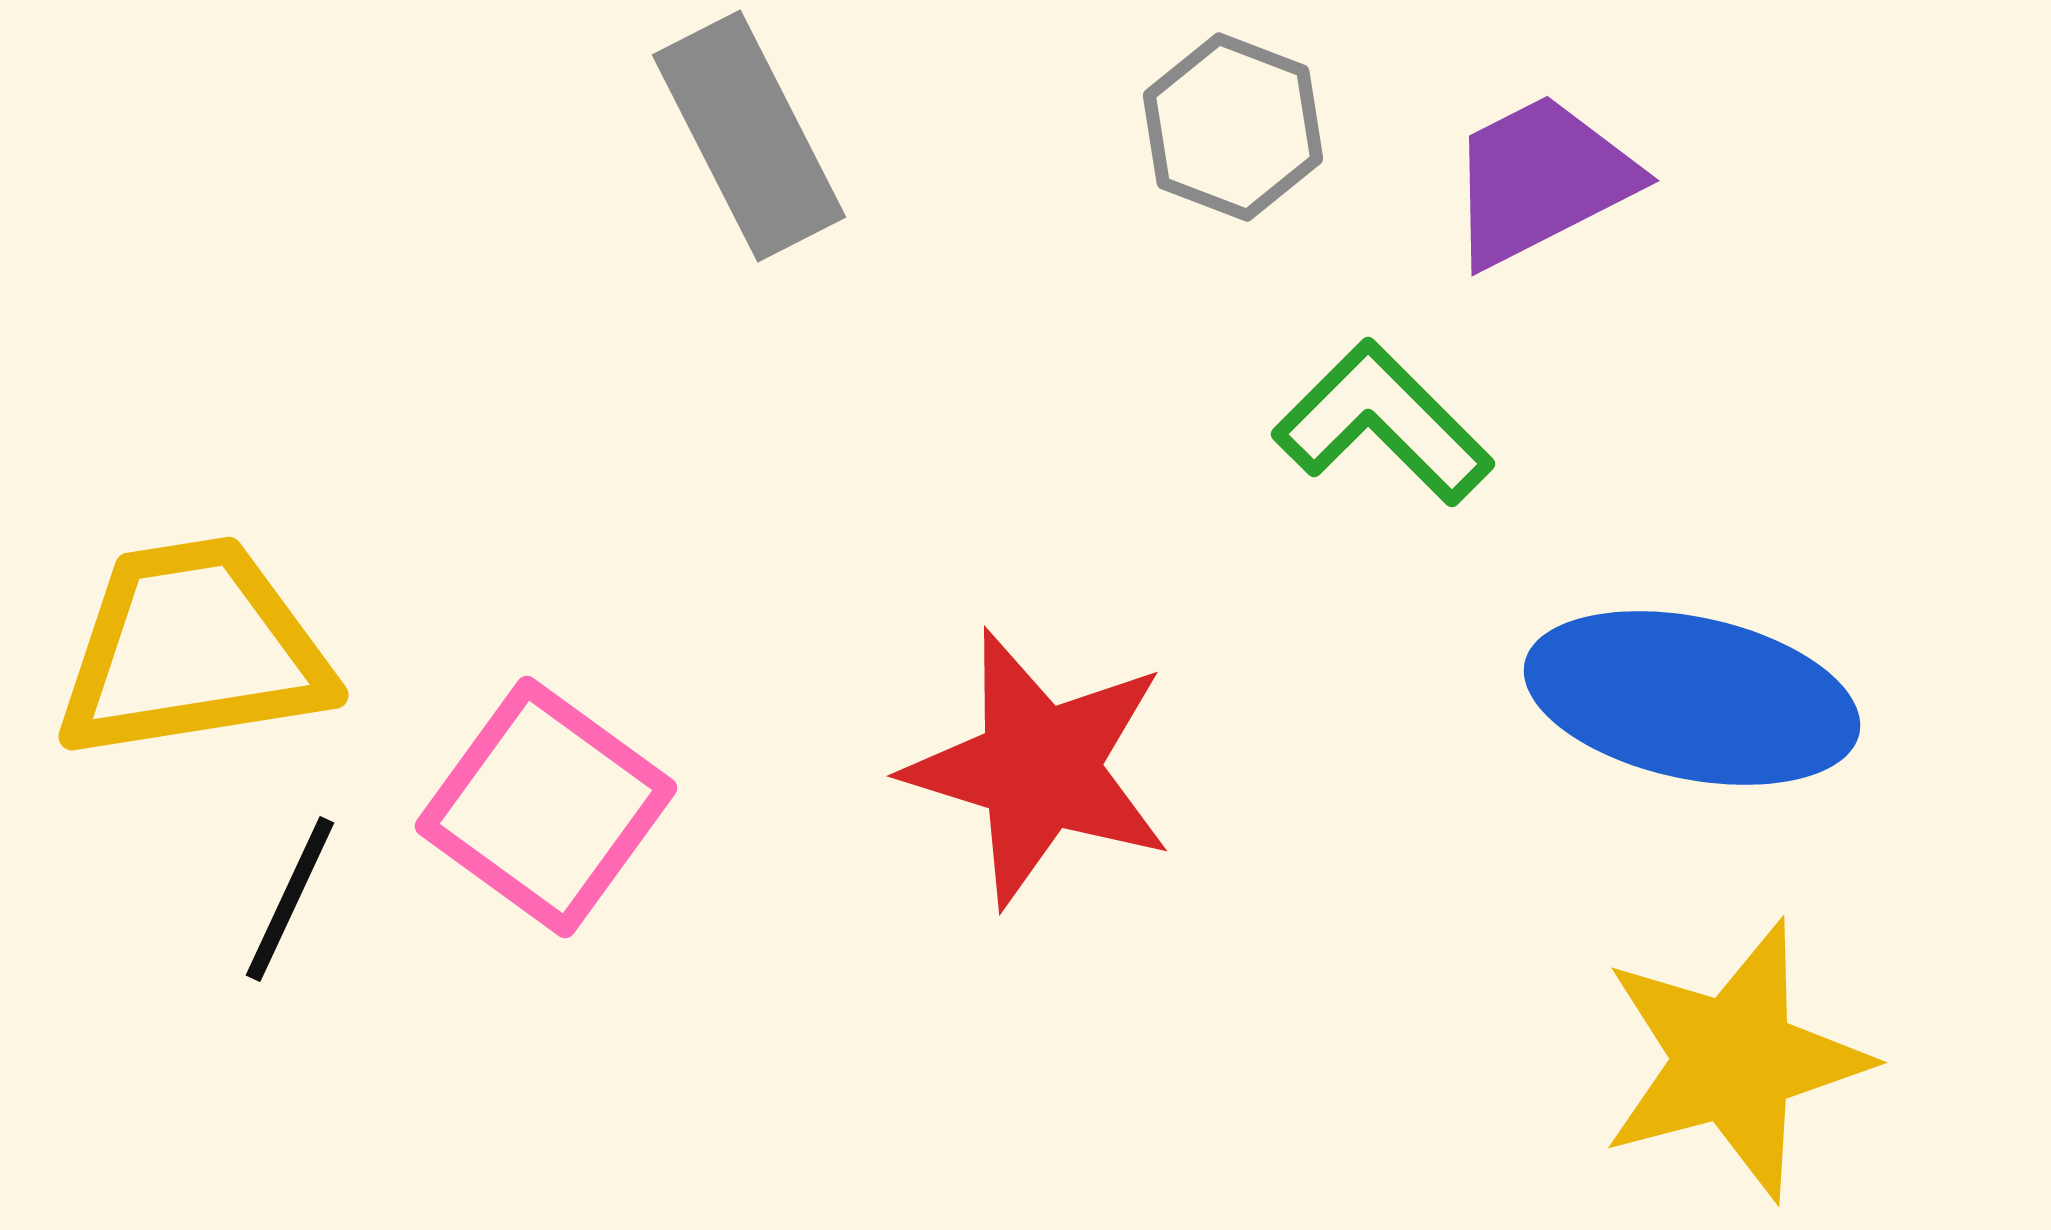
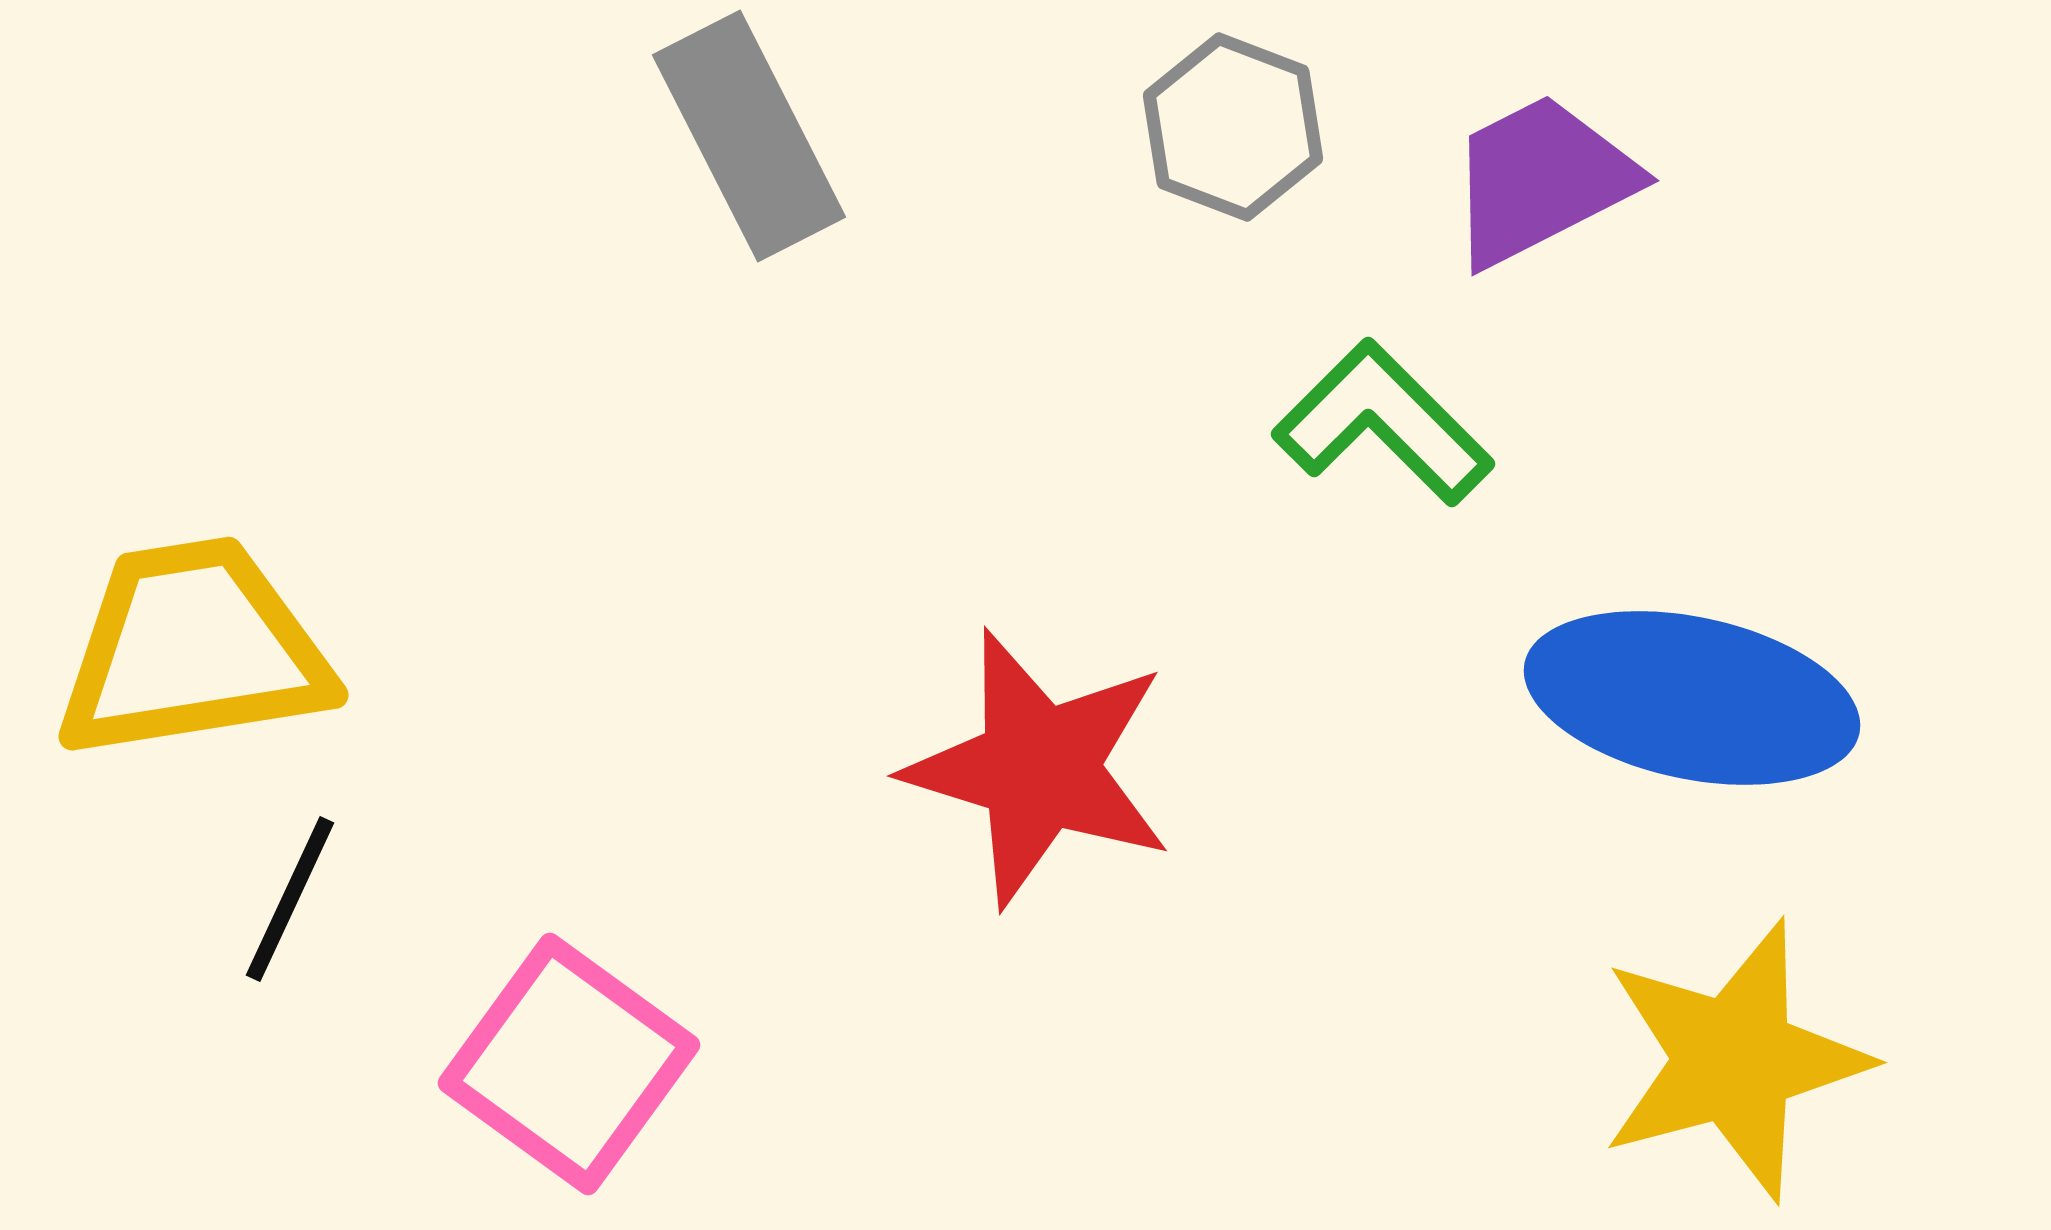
pink square: moved 23 px right, 257 px down
